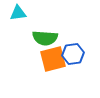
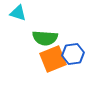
cyan triangle: rotated 24 degrees clockwise
orange square: rotated 8 degrees counterclockwise
